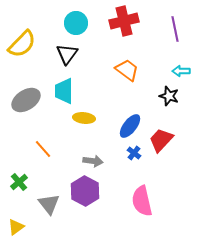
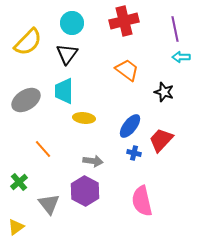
cyan circle: moved 4 px left
yellow semicircle: moved 6 px right, 2 px up
cyan arrow: moved 14 px up
black star: moved 5 px left, 4 px up
blue cross: rotated 24 degrees counterclockwise
